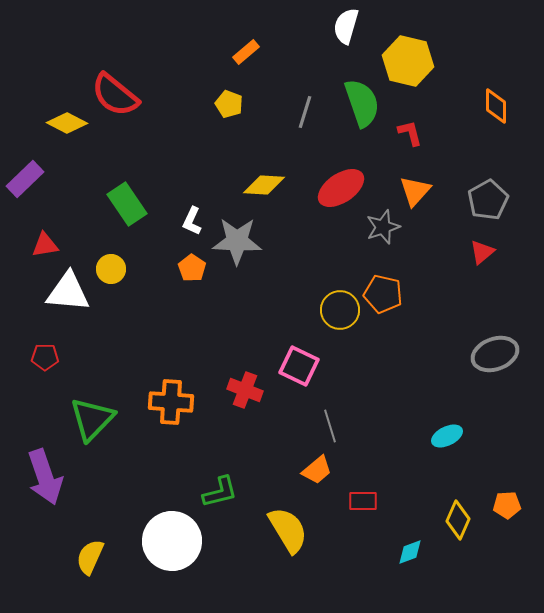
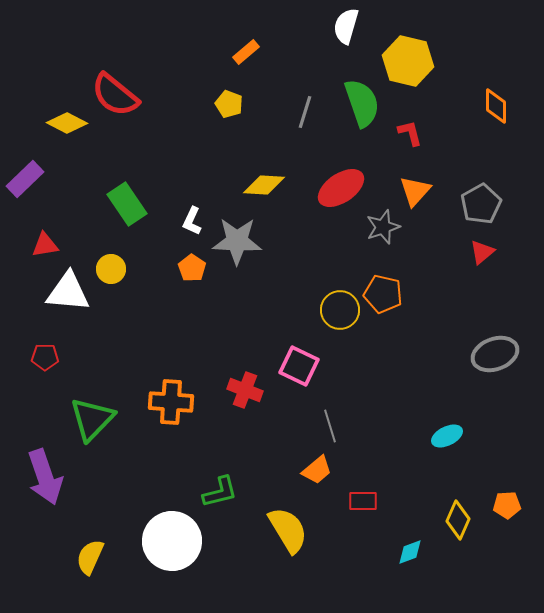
gray pentagon at (488, 200): moved 7 px left, 4 px down
